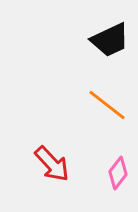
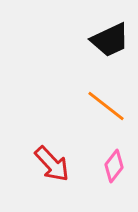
orange line: moved 1 px left, 1 px down
pink diamond: moved 4 px left, 7 px up
